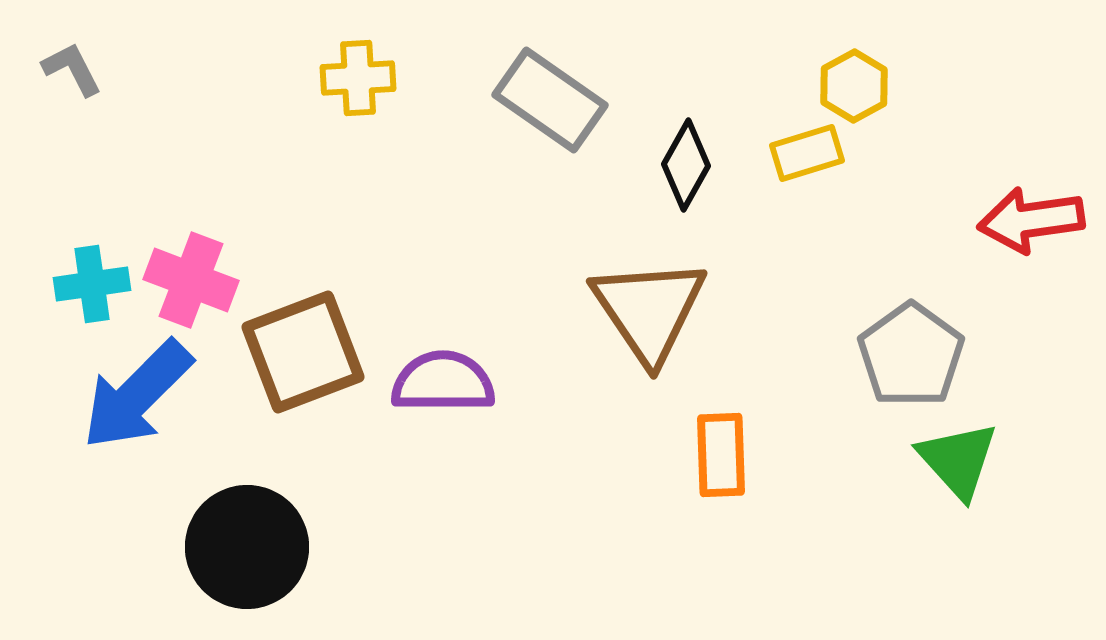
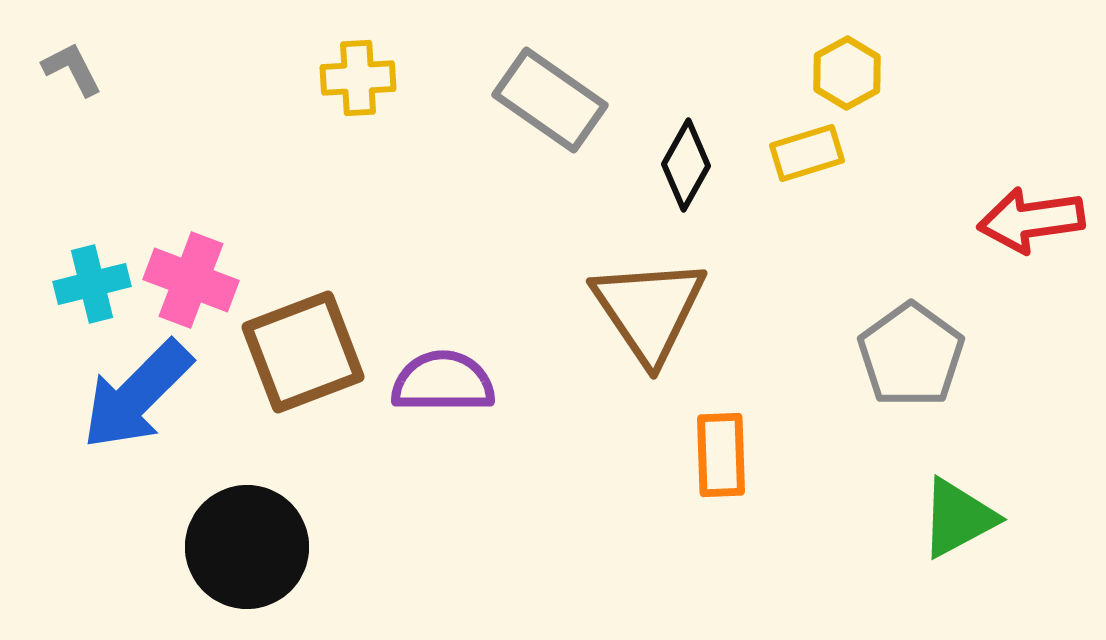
yellow hexagon: moved 7 px left, 13 px up
cyan cross: rotated 6 degrees counterclockwise
green triangle: moved 58 px down; rotated 44 degrees clockwise
